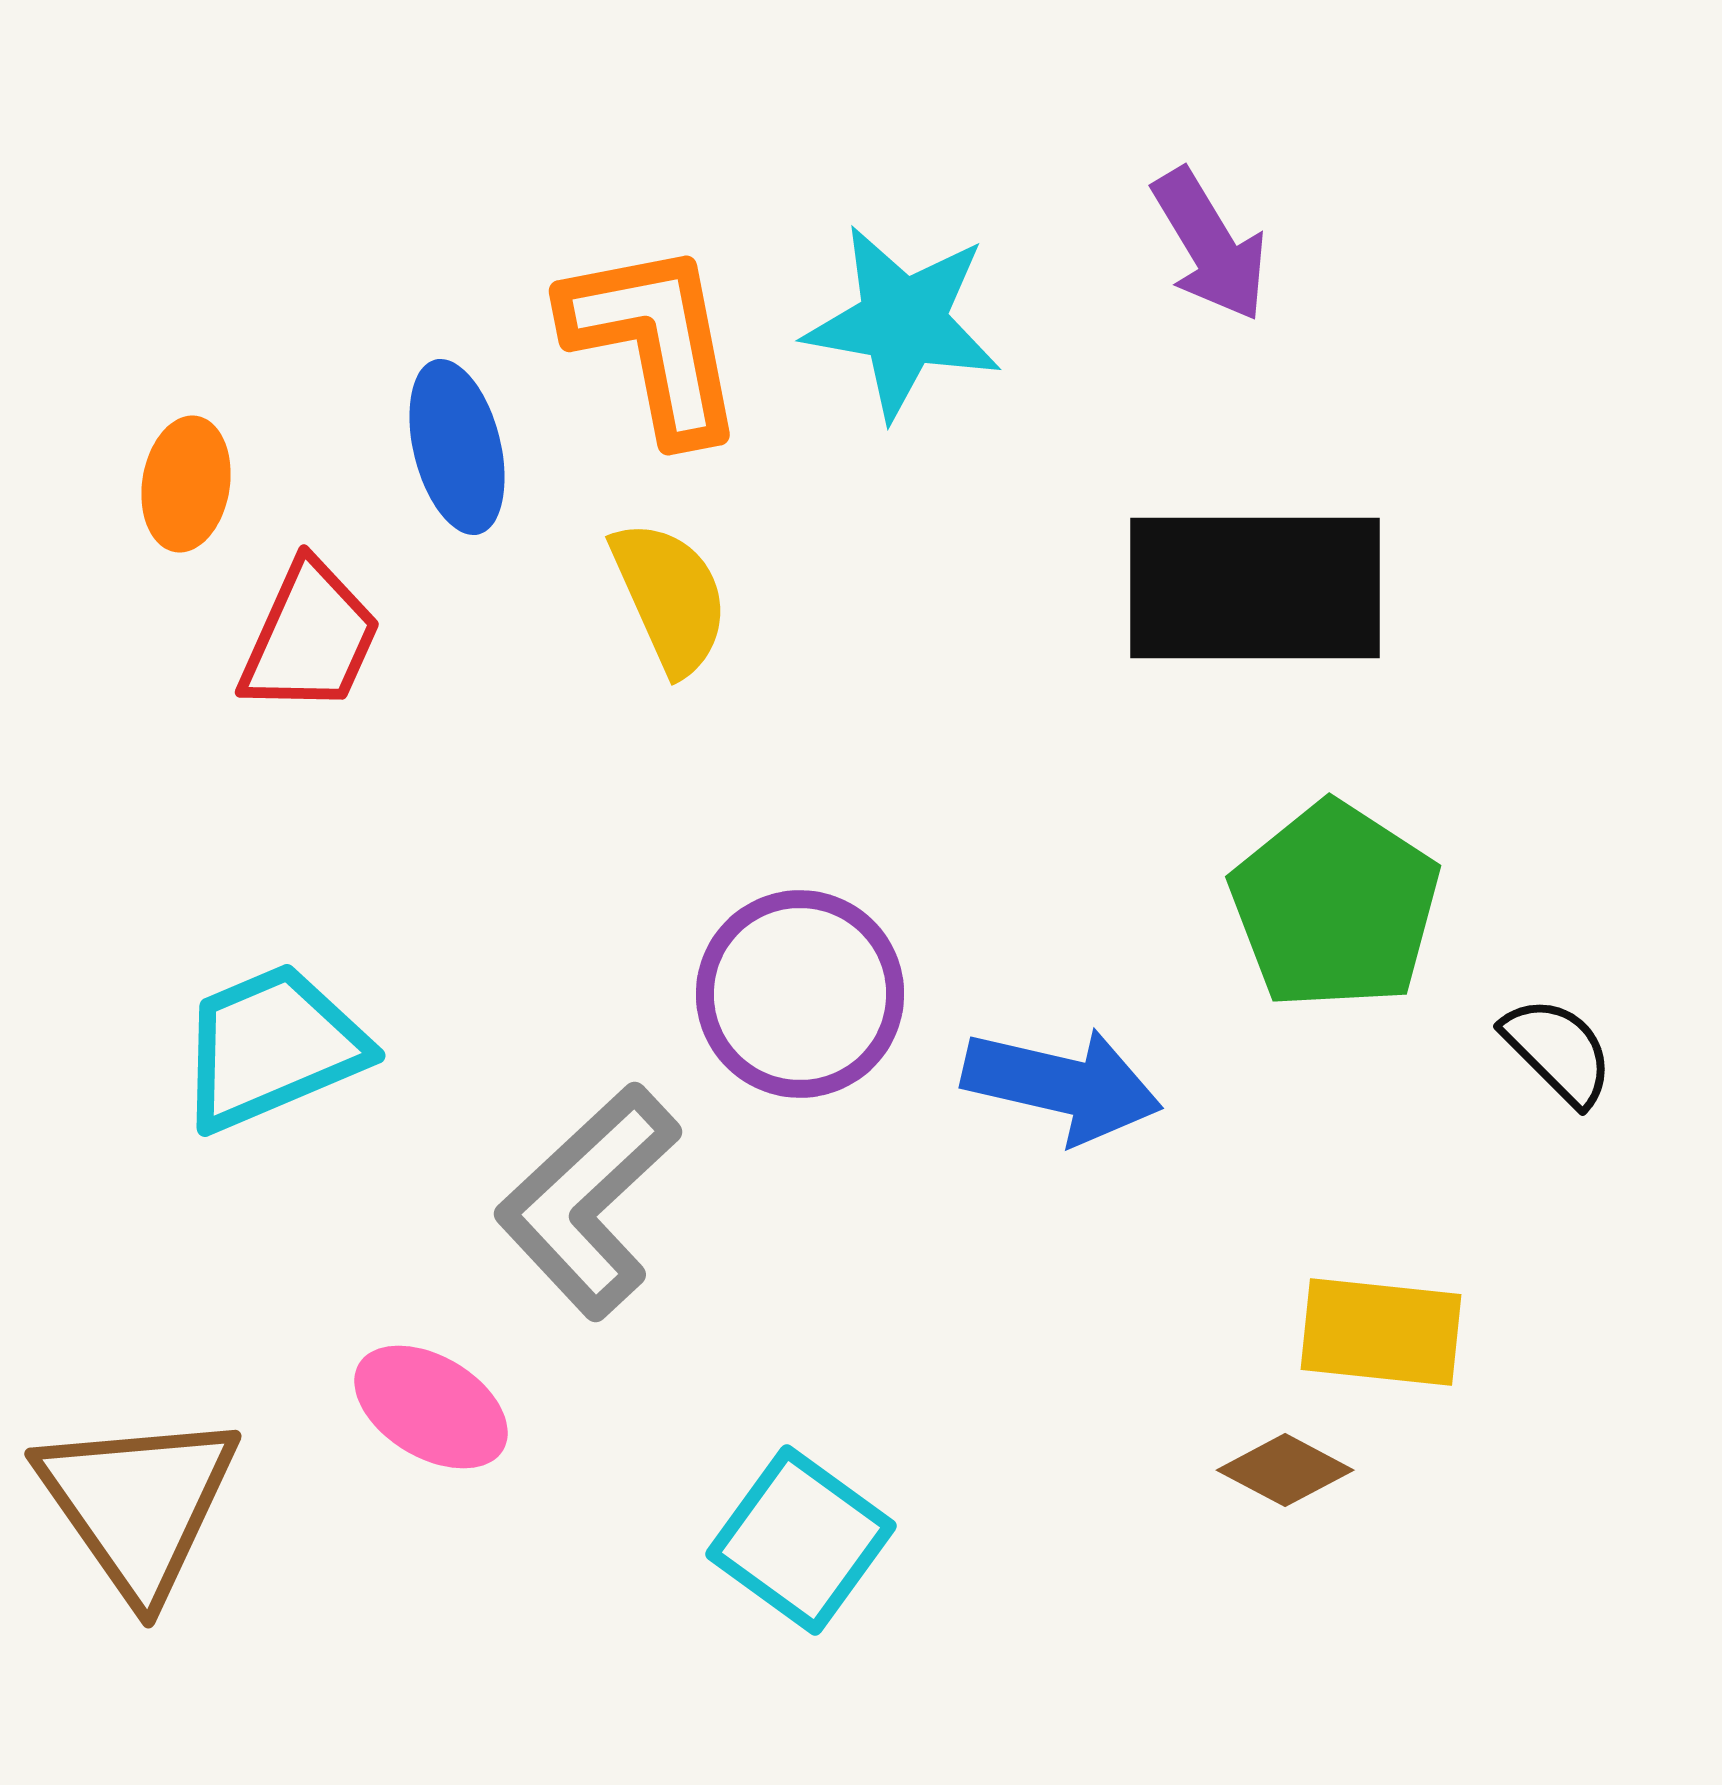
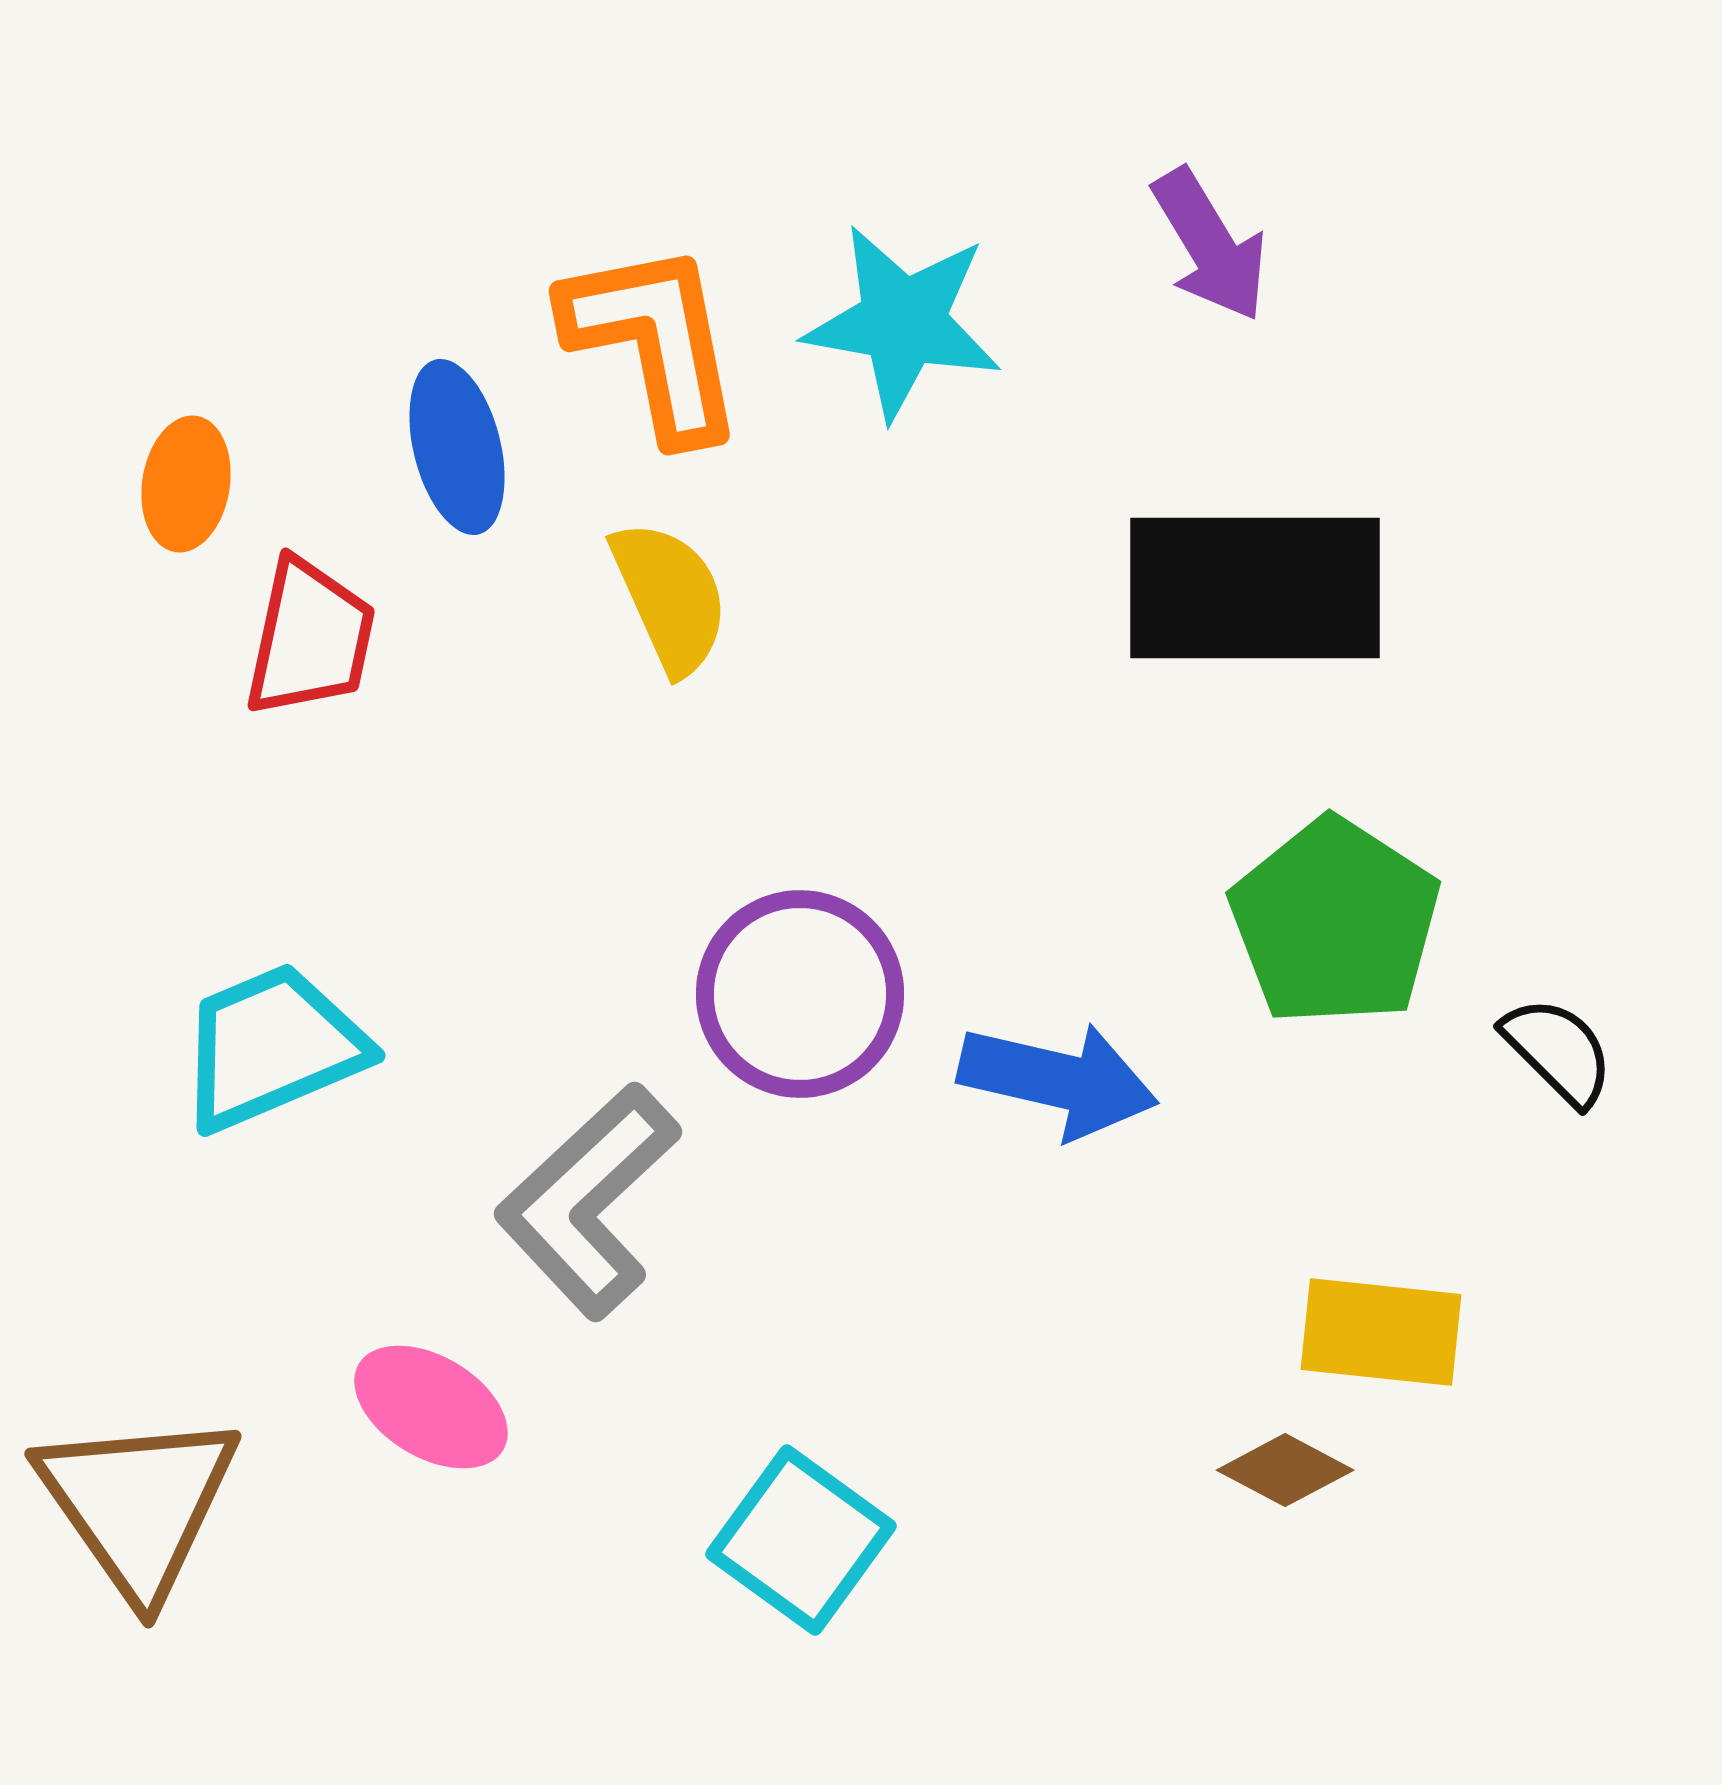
red trapezoid: rotated 12 degrees counterclockwise
green pentagon: moved 16 px down
blue arrow: moved 4 px left, 5 px up
